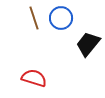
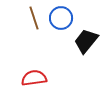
black trapezoid: moved 2 px left, 3 px up
red semicircle: rotated 25 degrees counterclockwise
